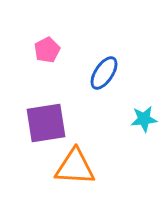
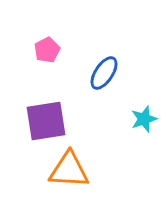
cyan star: rotated 12 degrees counterclockwise
purple square: moved 2 px up
orange triangle: moved 6 px left, 3 px down
